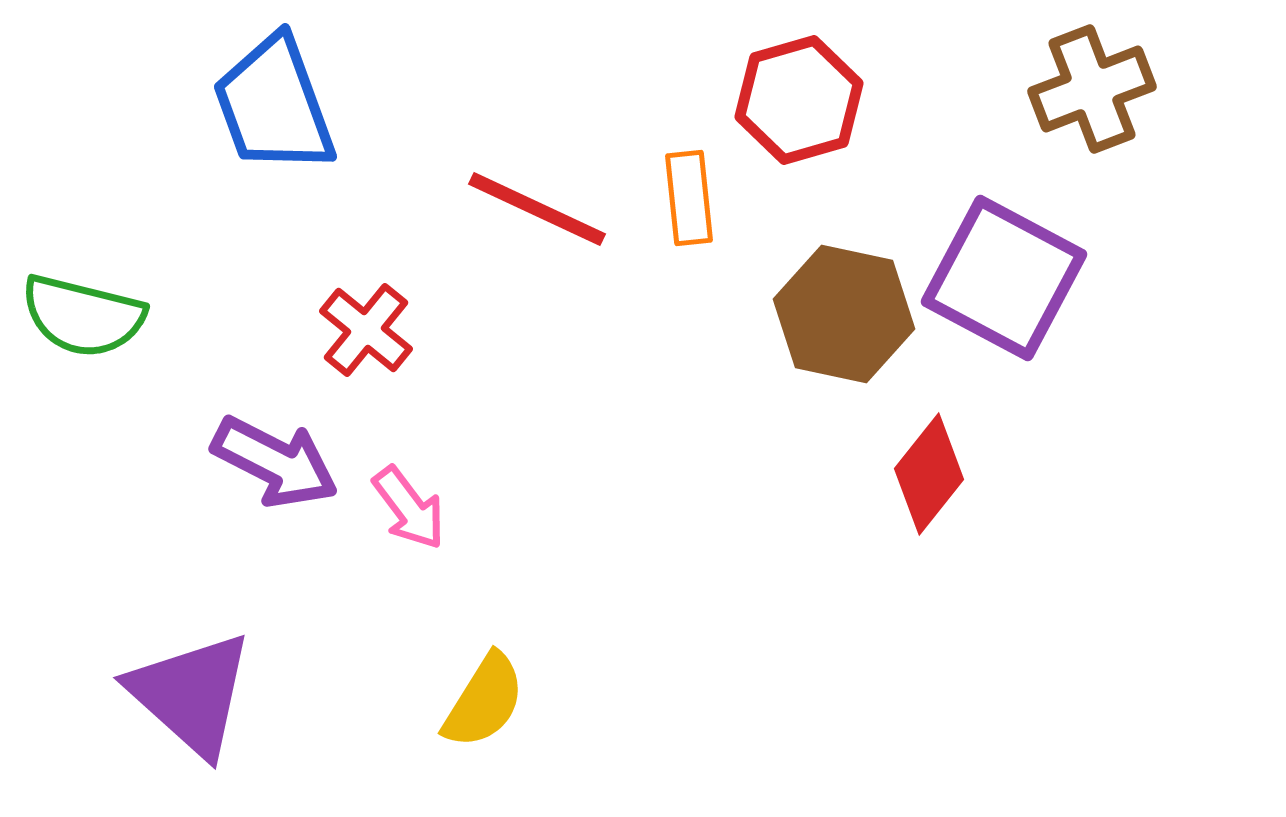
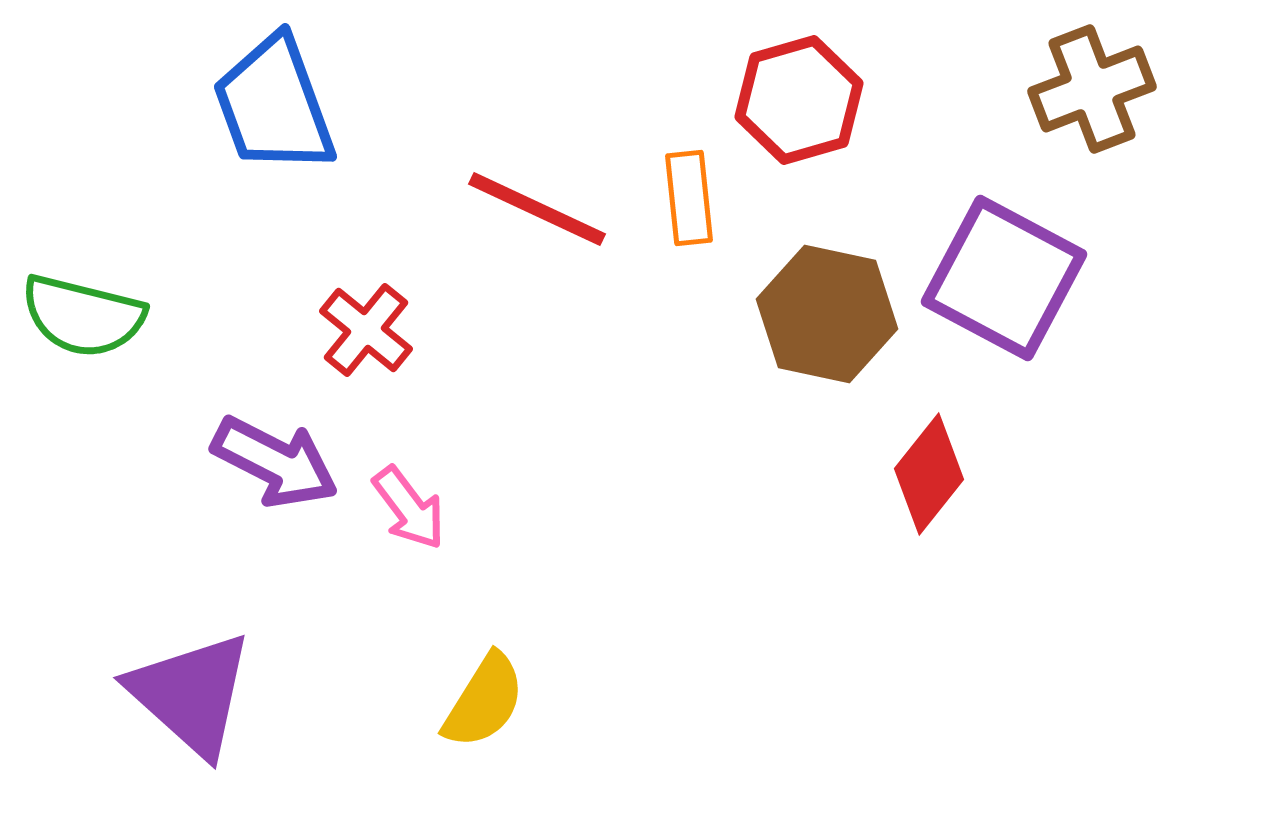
brown hexagon: moved 17 px left
